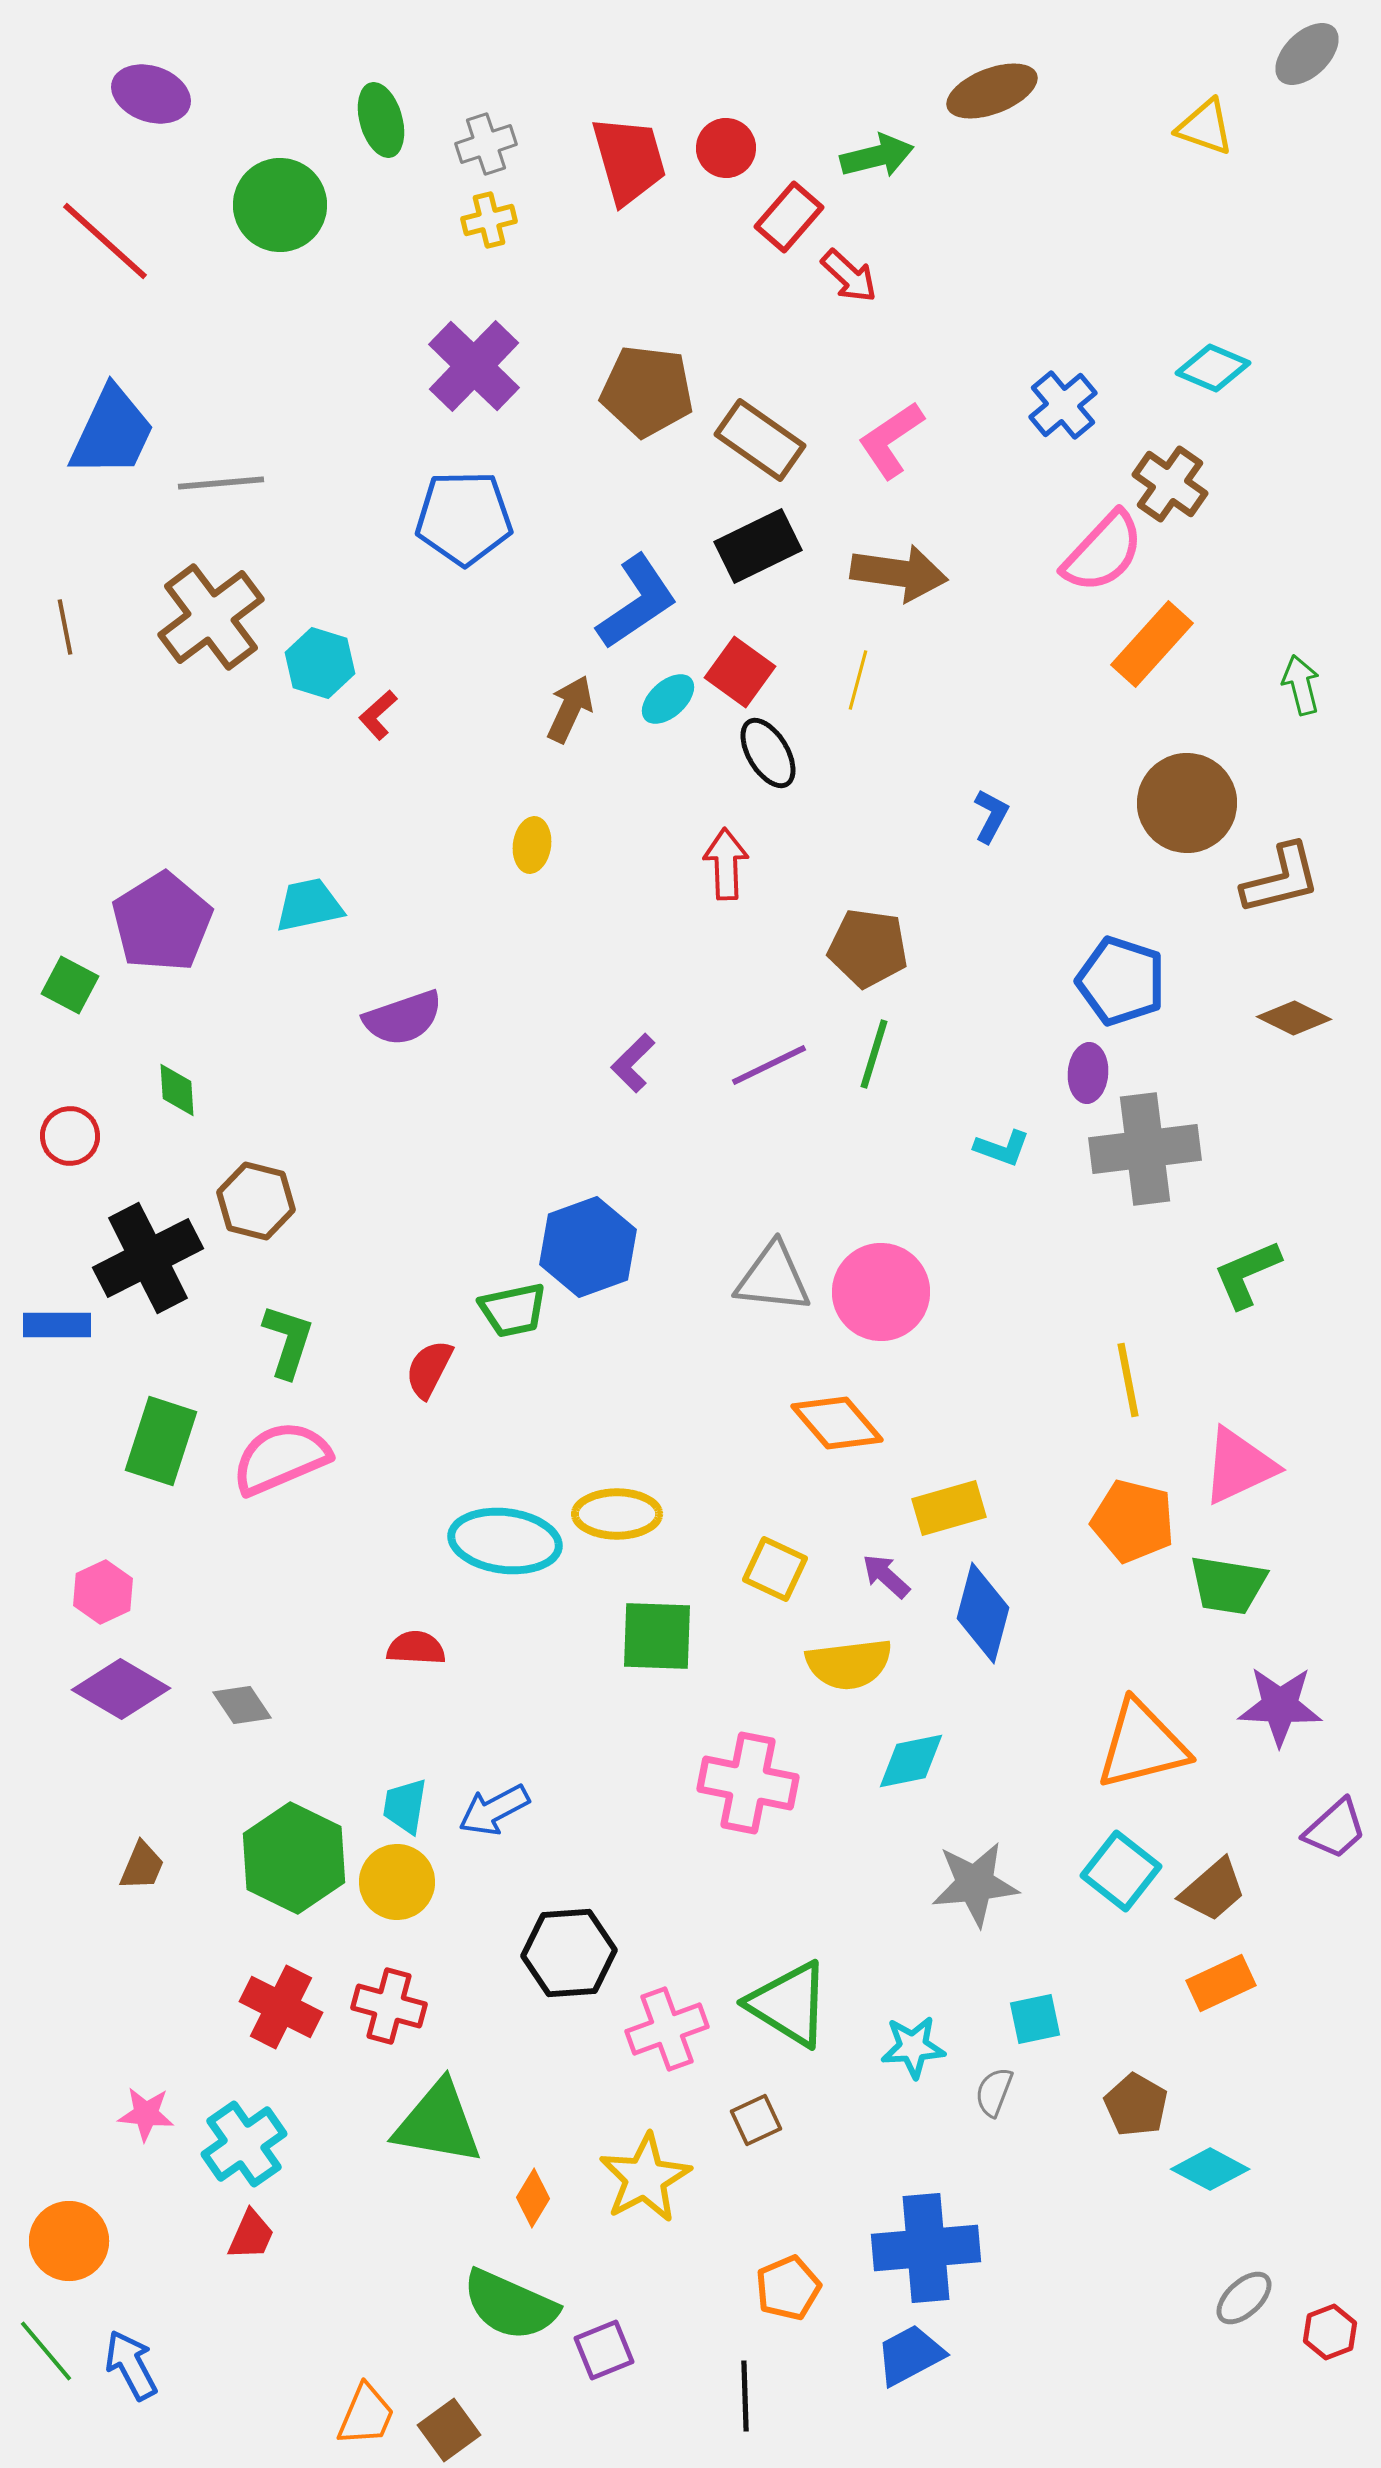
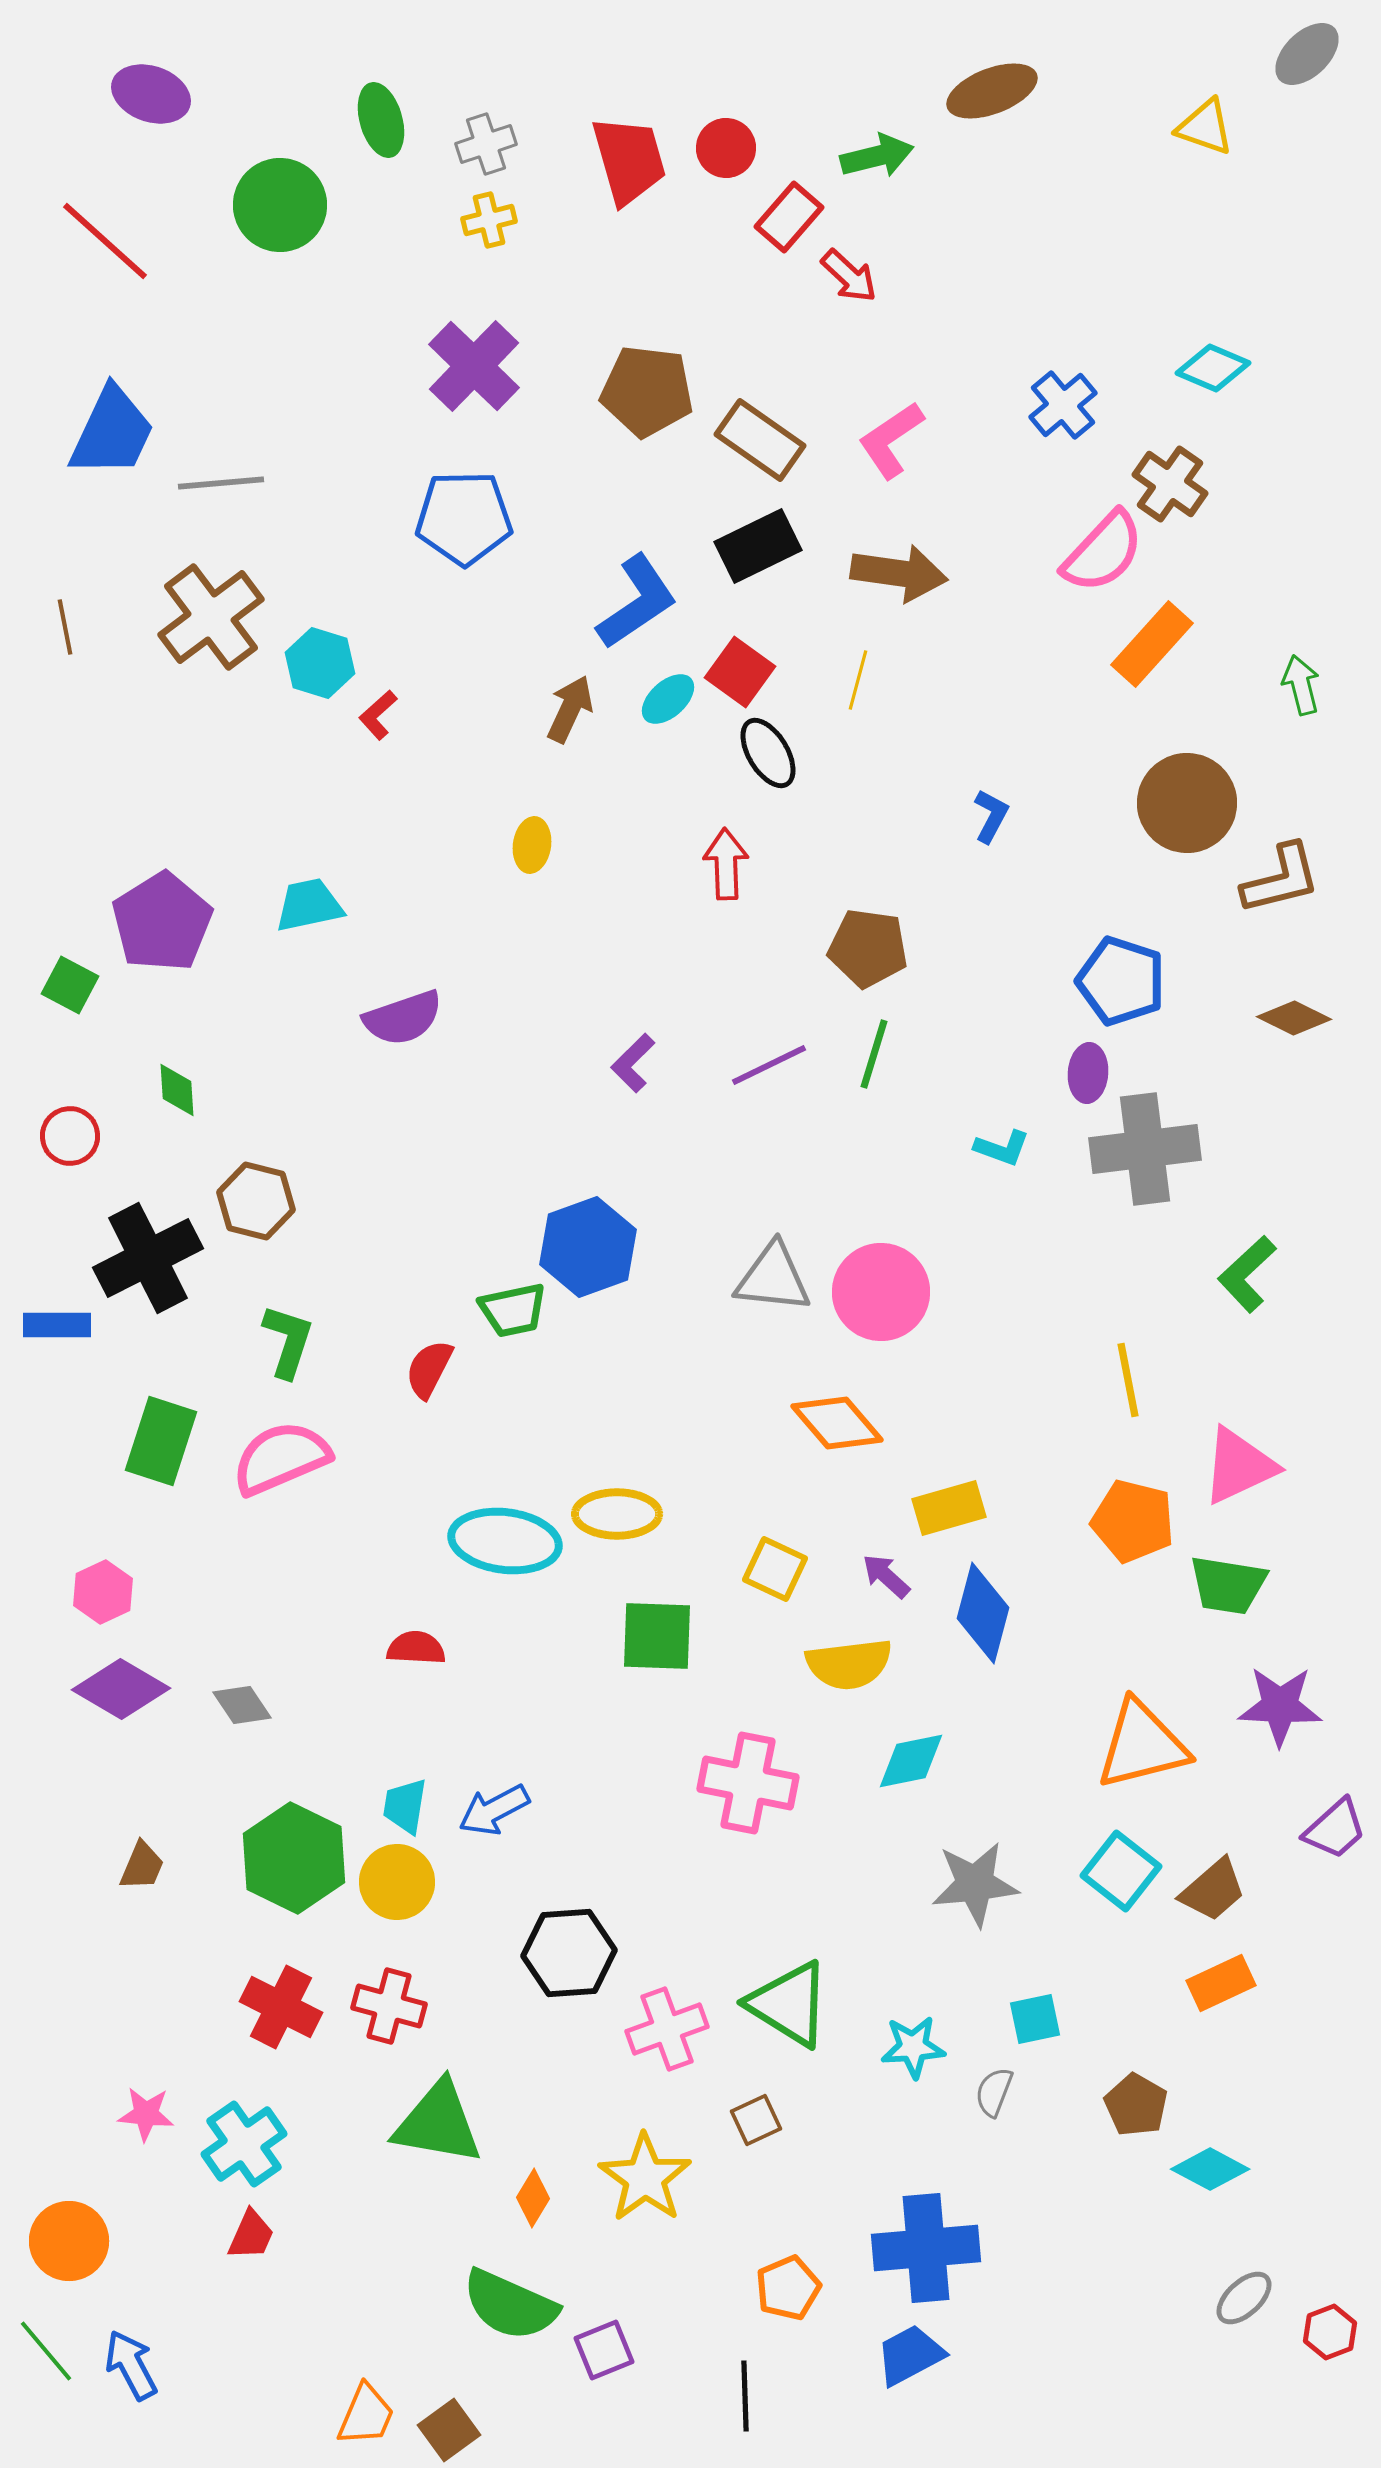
green L-shape at (1247, 1274): rotated 20 degrees counterclockwise
yellow star at (645, 2178): rotated 8 degrees counterclockwise
